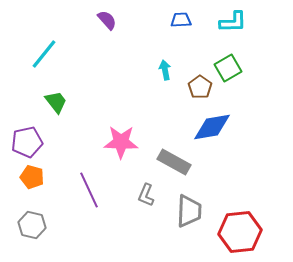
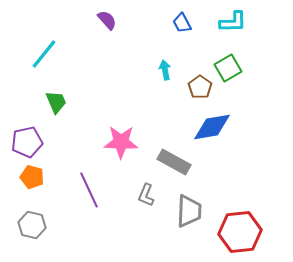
blue trapezoid: moved 1 px right, 3 px down; rotated 115 degrees counterclockwise
green trapezoid: rotated 15 degrees clockwise
